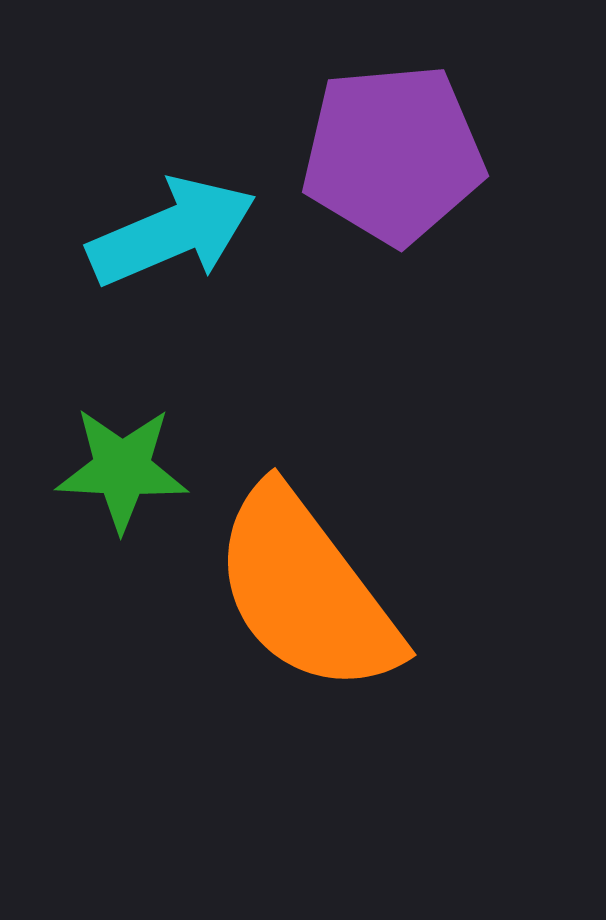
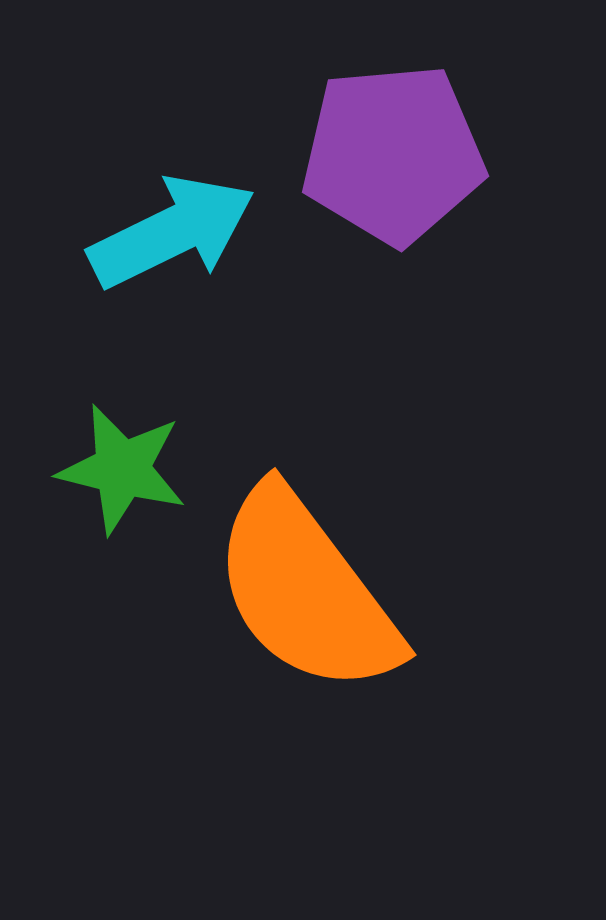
cyan arrow: rotated 3 degrees counterclockwise
green star: rotated 11 degrees clockwise
